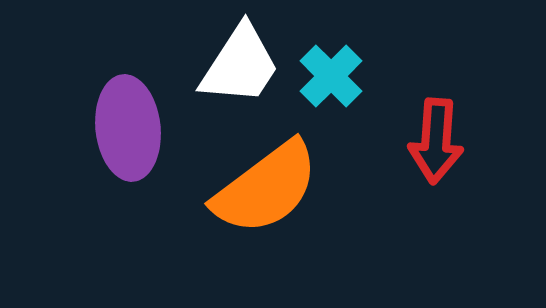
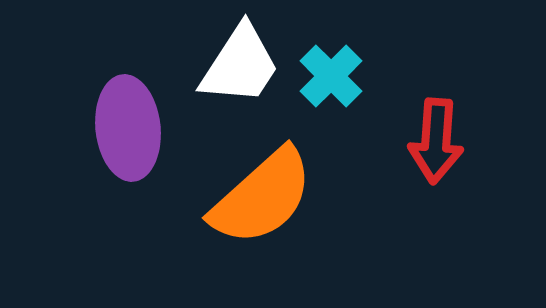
orange semicircle: moved 4 px left, 9 px down; rotated 5 degrees counterclockwise
